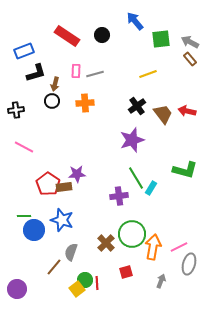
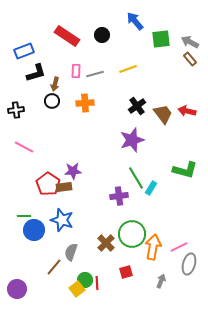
yellow line at (148, 74): moved 20 px left, 5 px up
purple star at (77, 174): moved 4 px left, 3 px up
